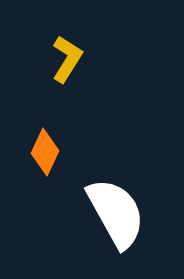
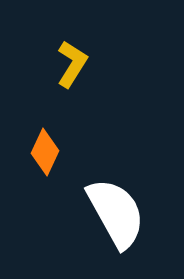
yellow L-shape: moved 5 px right, 5 px down
